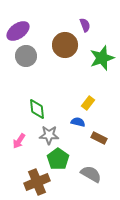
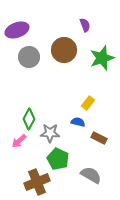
purple ellipse: moved 1 px left, 1 px up; rotated 15 degrees clockwise
brown circle: moved 1 px left, 5 px down
gray circle: moved 3 px right, 1 px down
green diamond: moved 8 px left, 10 px down; rotated 35 degrees clockwise
gray star: moved 1 px right, 2 px up
pink arrow: rotated 14 degrees clockwise
green pentagon: rotated 10 degrees counterclockwise
gray semicircle: moved 1 px down
